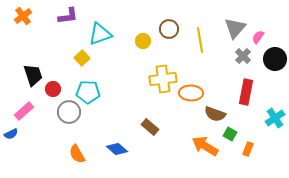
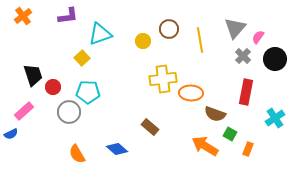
red circle: moved 2 px up
